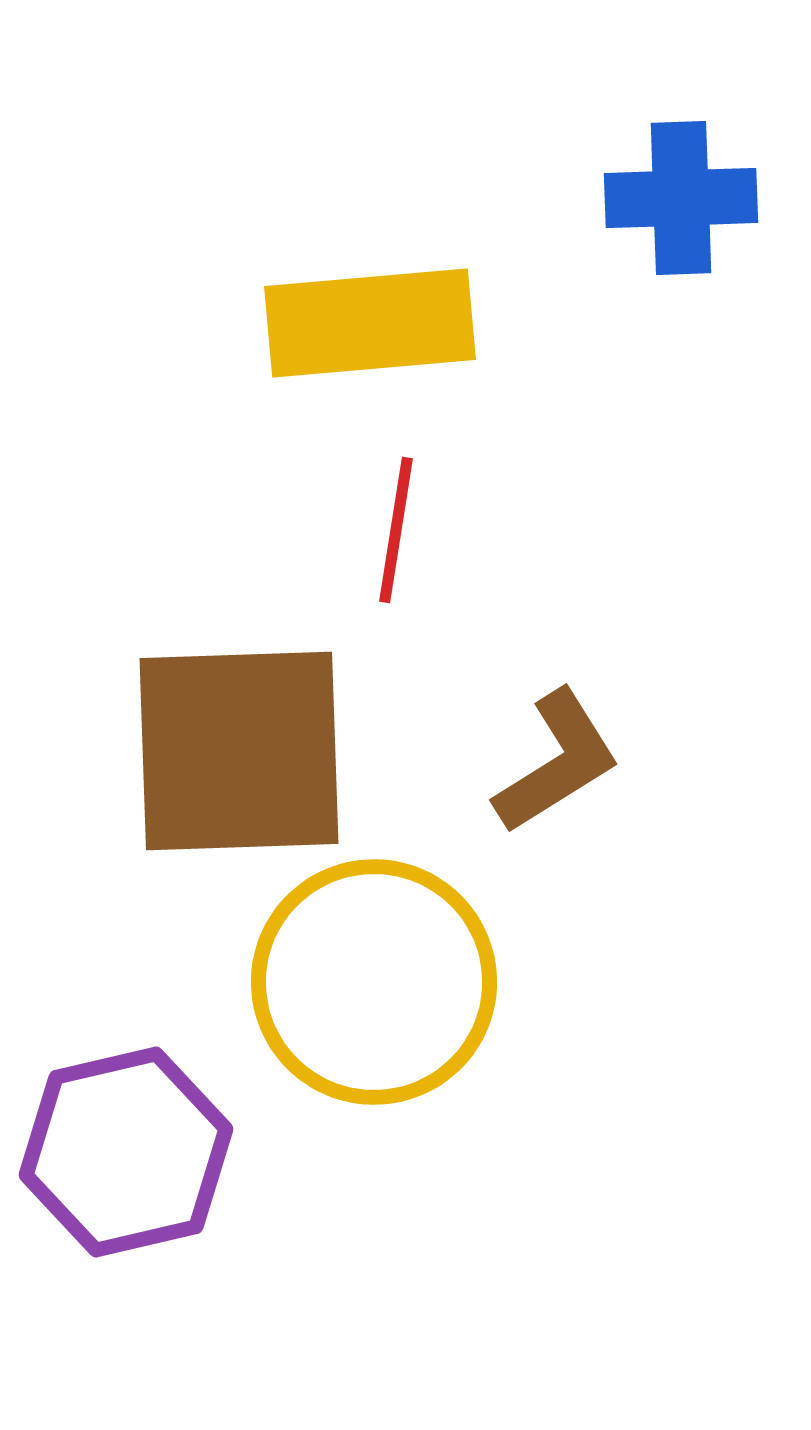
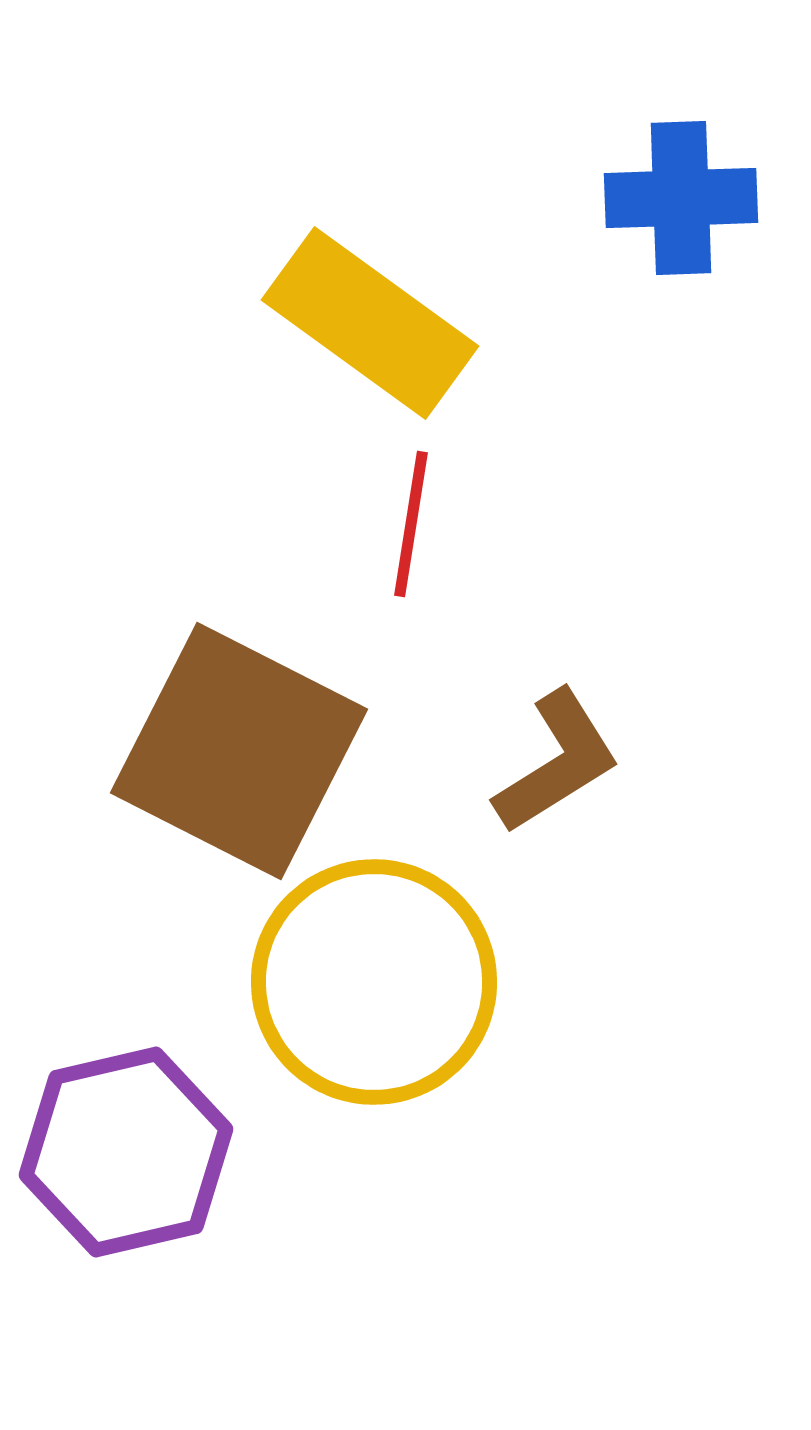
yellow rectangle: rotated 41 degrees clockwise
red line: moved 15 px right, 6 px up
brown square: rotated 29 degrees clockwise
